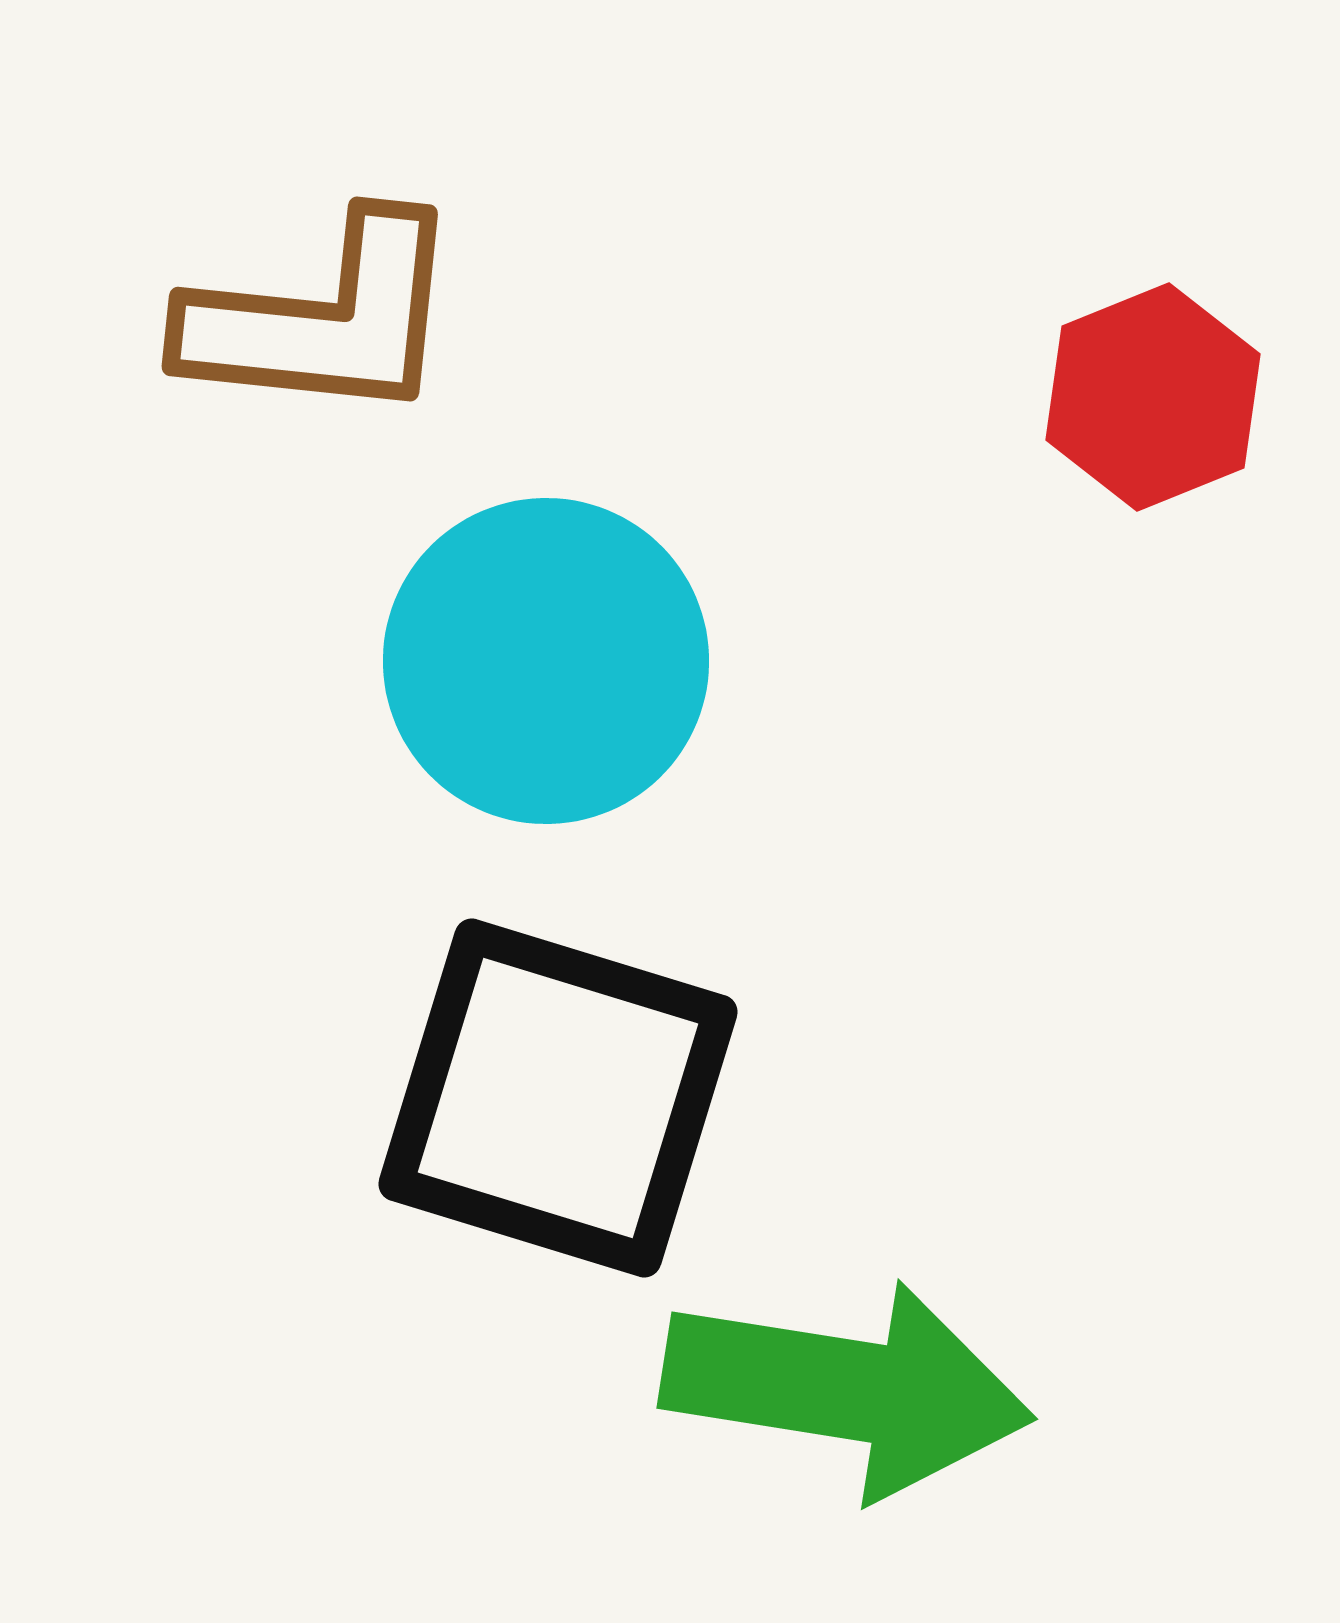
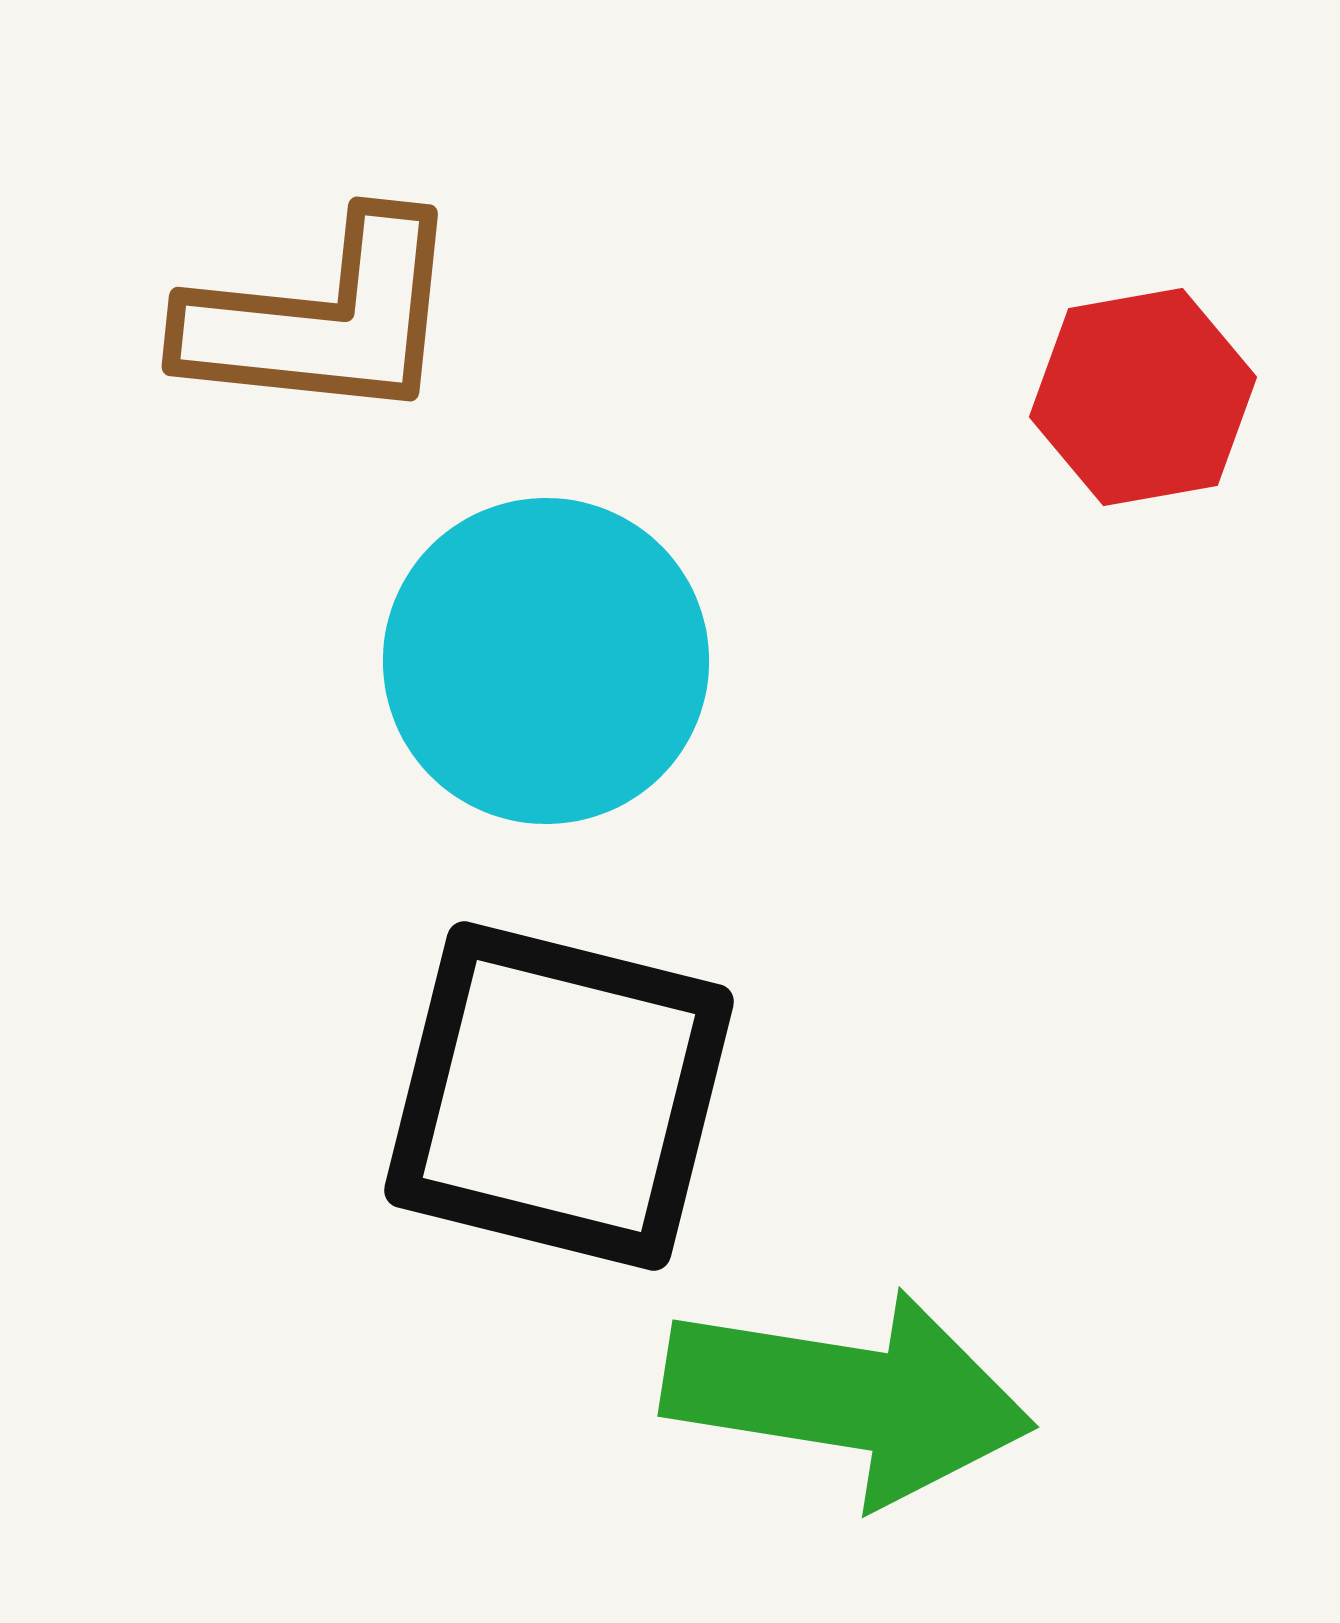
red hexagon: moved 10 px left; rotated 12 degrees clockwise
black square: moved 1 px right, 2 px up; rotated 3 degrees counterclockwise
green arrow: moved 1 px right, 8 px down
